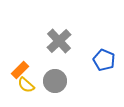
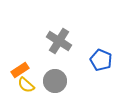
gray cross: rotated 15 degrees counterclockwise
blue pentagon: moved 3 px left
orange rectangle: rotated 12 degrees clockwise
